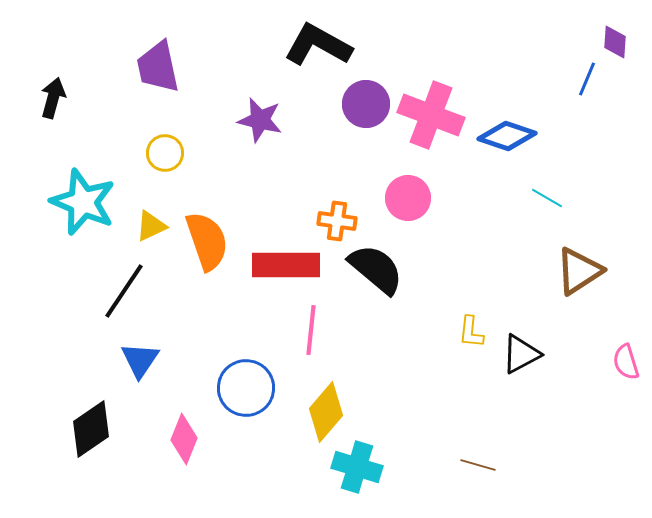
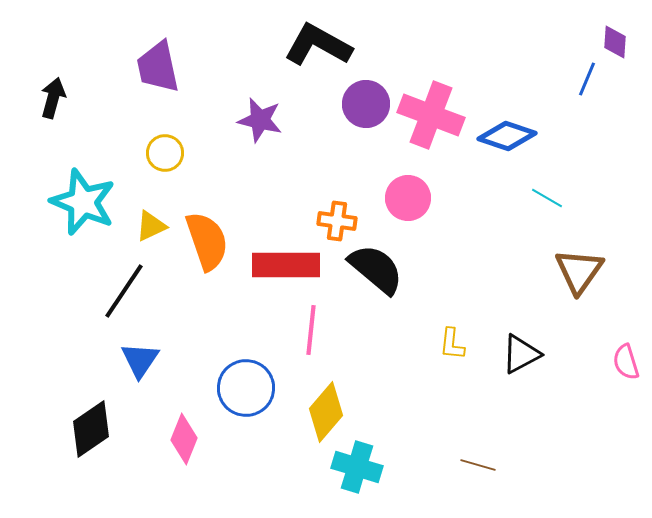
brown triangle: rotated 22 degrees counterclockwise
yellow L-shape: moved 19 px left, 12 px down
